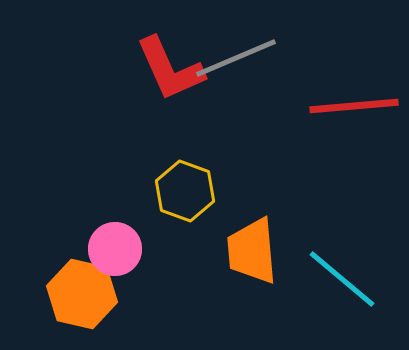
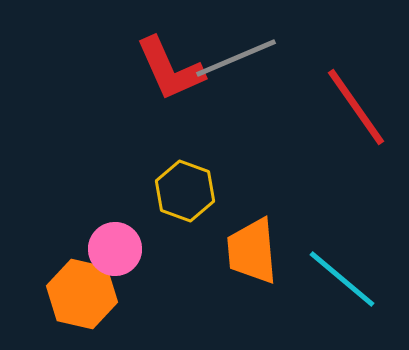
red line: moved 2 px right, 1 px down; rotated 60 degrees clockwise
